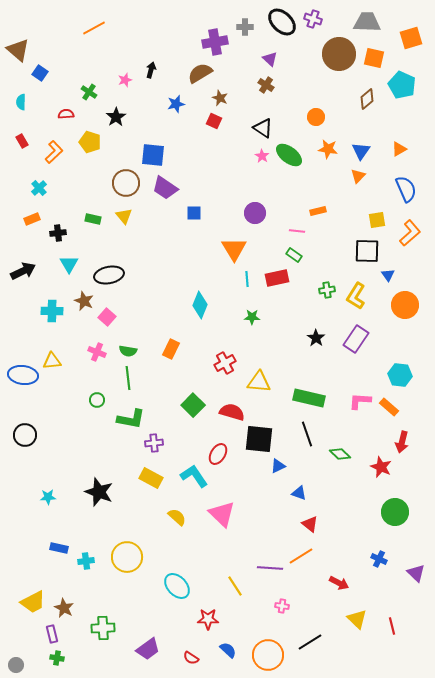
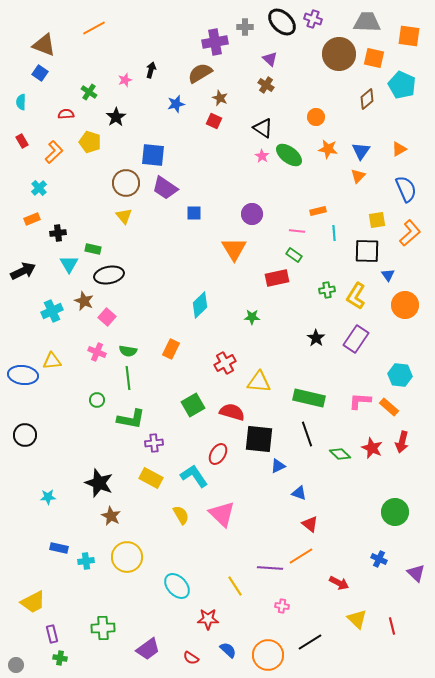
orange square at (411, 38): moved 2 px left, 2 px up; rotated 25 degrees clockwise
brown triangle at (18, 50): moved 26 px right, 5 px up; rotated 20 degrees counterclockwise
purple circle at (255, 213): moved 3 px left, 1 px down
green rectangle at (93, 219): moved 30 px down
cyan line at (247, 279): moved 87 px right, 46 px up
cyan diamond at (200, 305): rotated 24 degrees clockwise
cyan cross at (52, 311): rotated 25 degrees counterclockwise
green square at (193, 405): rotated 15 degrees clockwise
red star at (381, 467): moved 9 px left, 19 px up
black star at (99, 492): moved 9 px up
yellow semicircle at (177, 517): moved 4 px right, 2 px up; rotated 18 degrees clockwise
brown star at (64, 608): moved 47 px right, 92 px up
green cross at (57, 658): moved 3 px right
